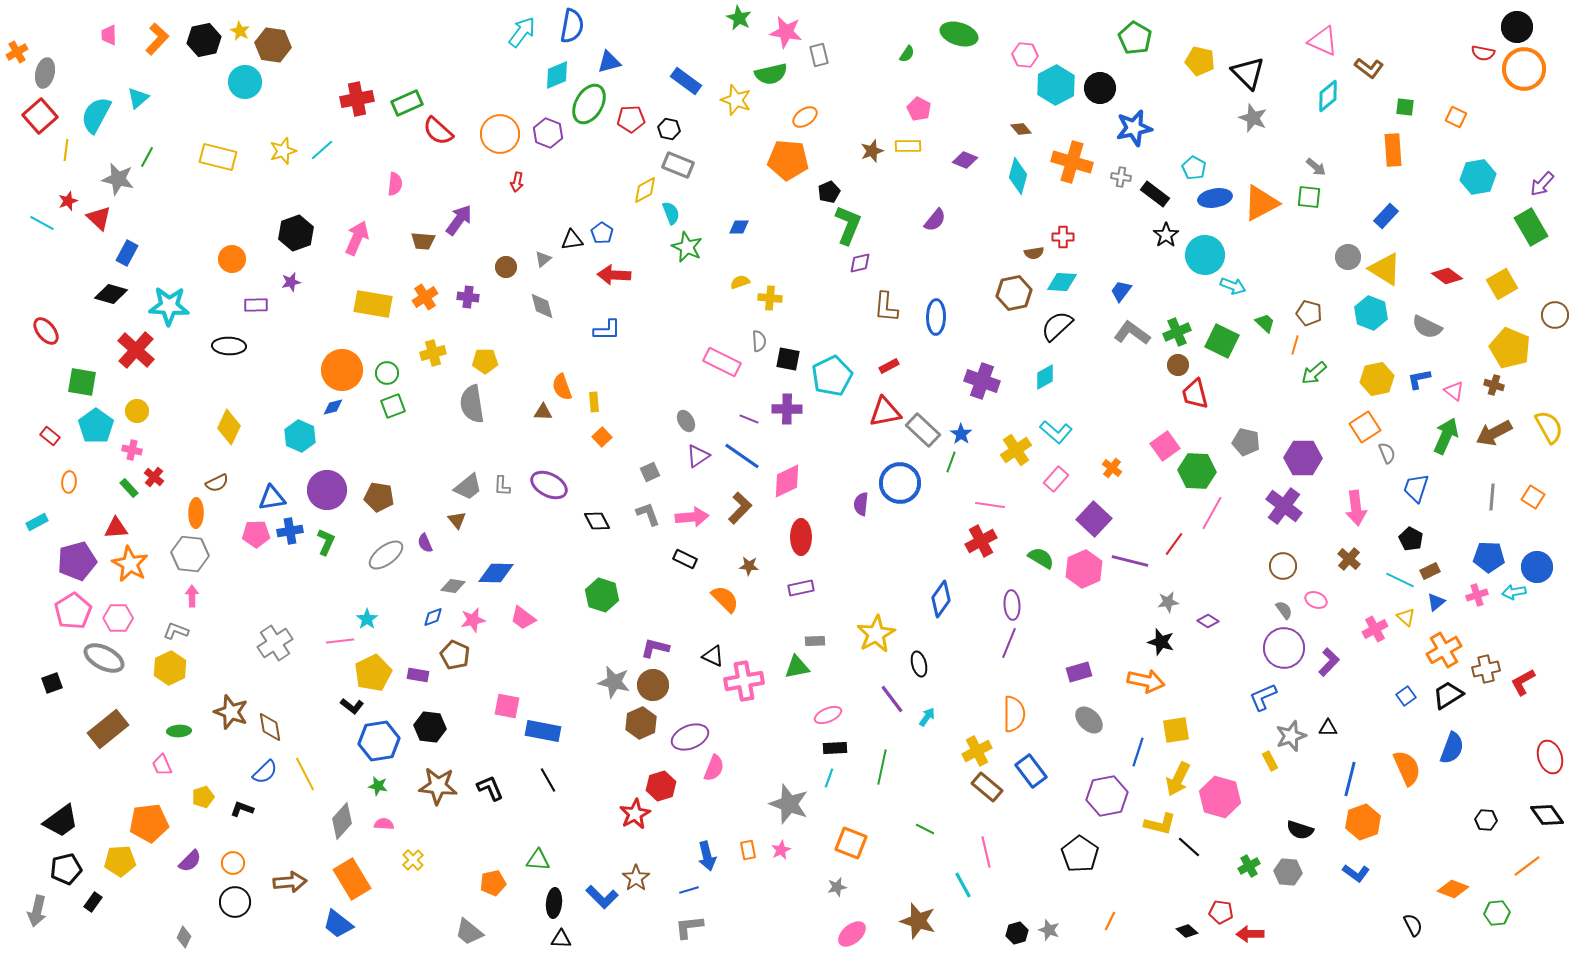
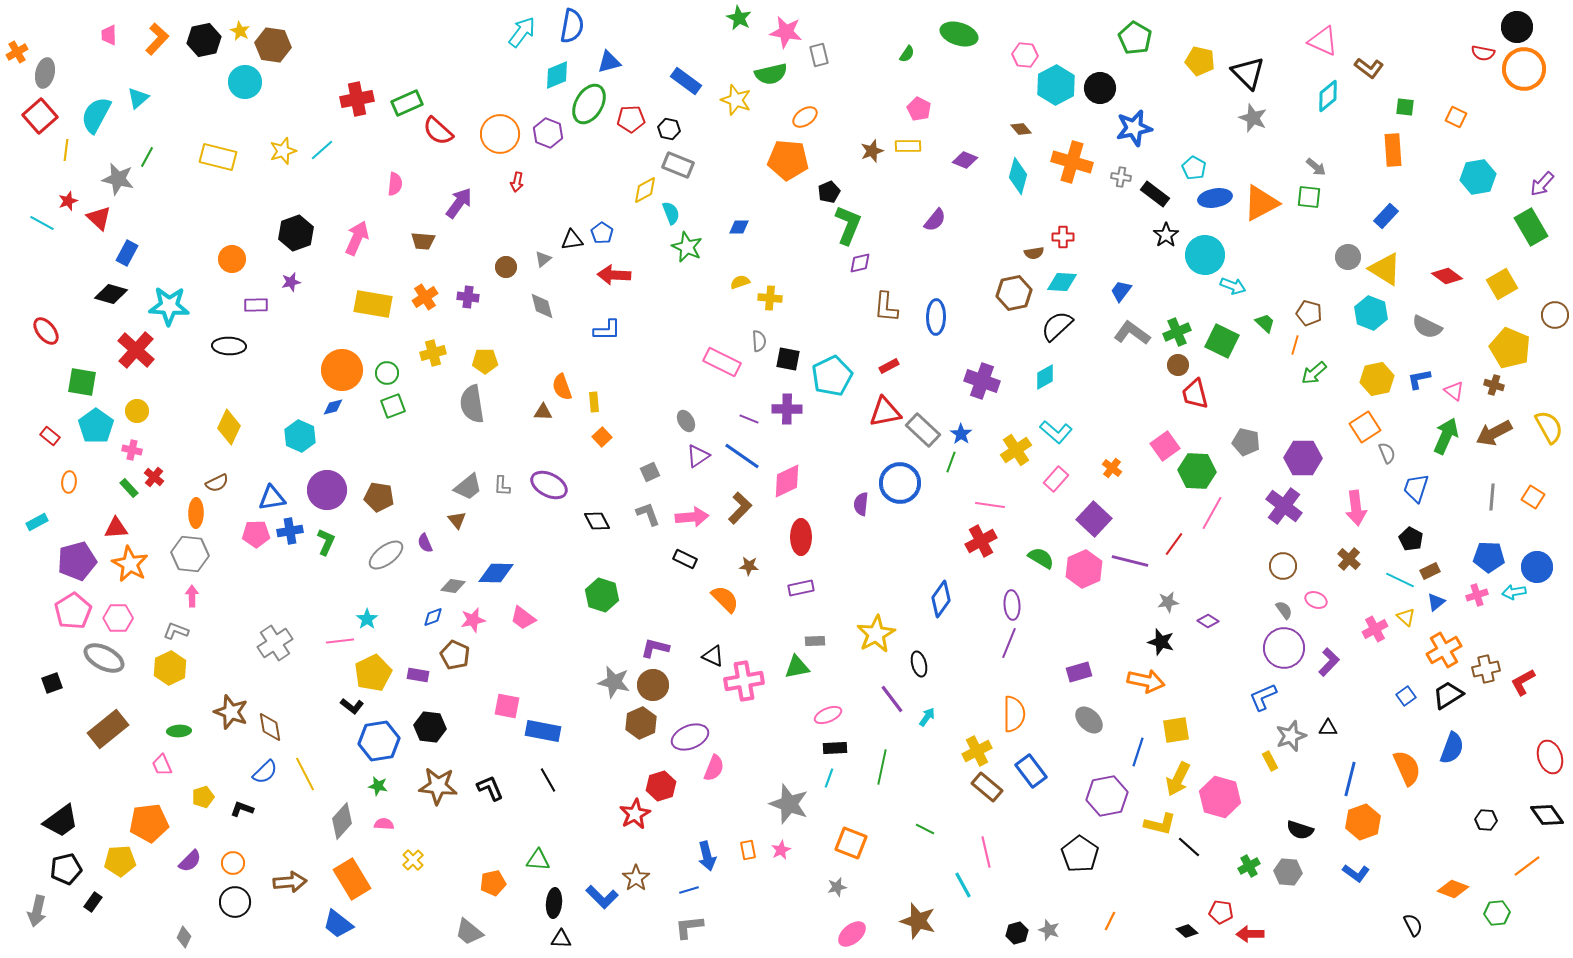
purple arrow at (459, 220): moved 17 px up
